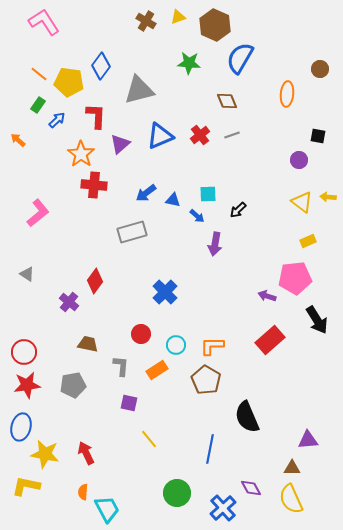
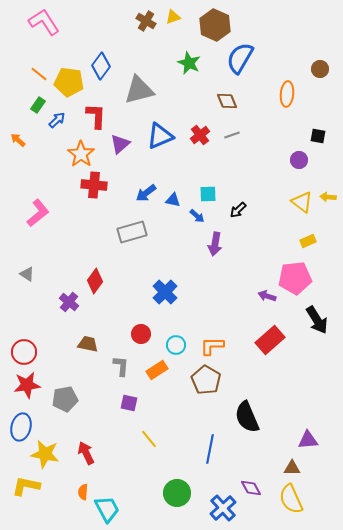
yellow triangle at (178, 17): moved 5 px left
green star at (189, 63): rotated 20 degrees clockwise
gray pentagon at (73, 385): moved 8 px left, 14 px down
